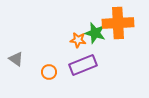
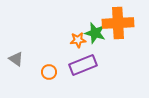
orange star: rotated 14 degrees counterclockwise
